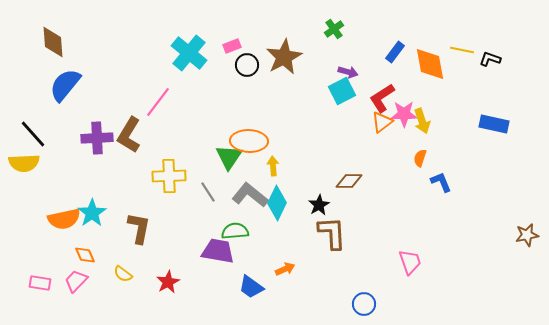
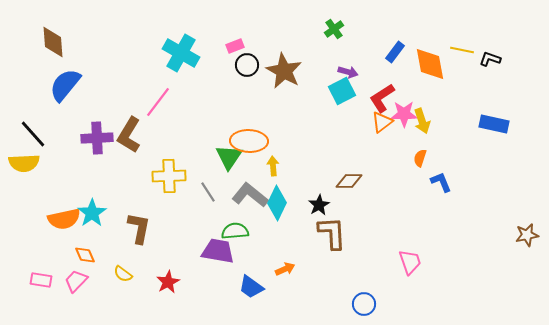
pink rectangle at (232, 46): moved 3 px right
cyan cross at (189, 53): moved 8 px left; rotated 9 degrees counterclockwise
brown star at (284, 57): moved 14 px down; rotated 15 degrees counterclockwise
pink rectangle at (40, 283): moved 1 px right, 3 px up
